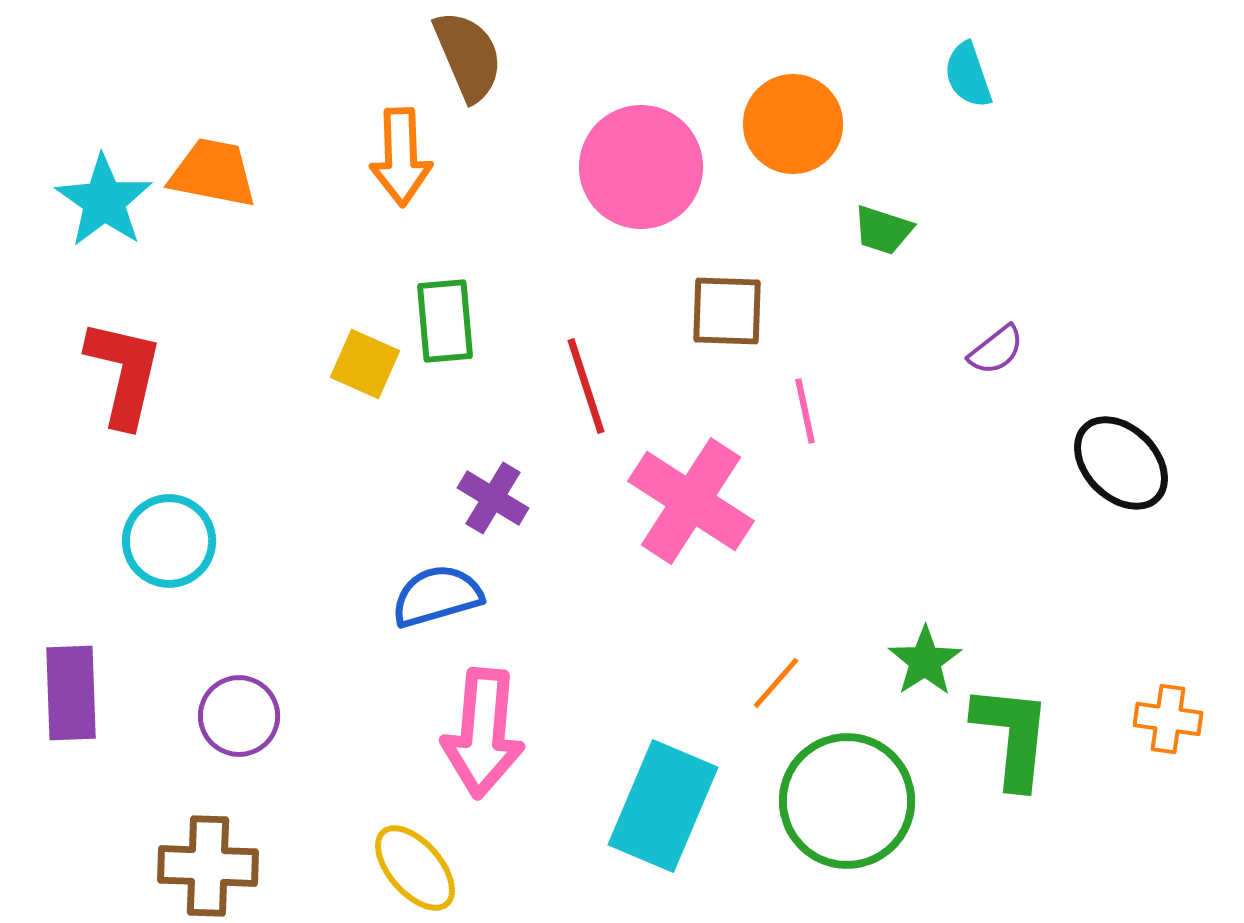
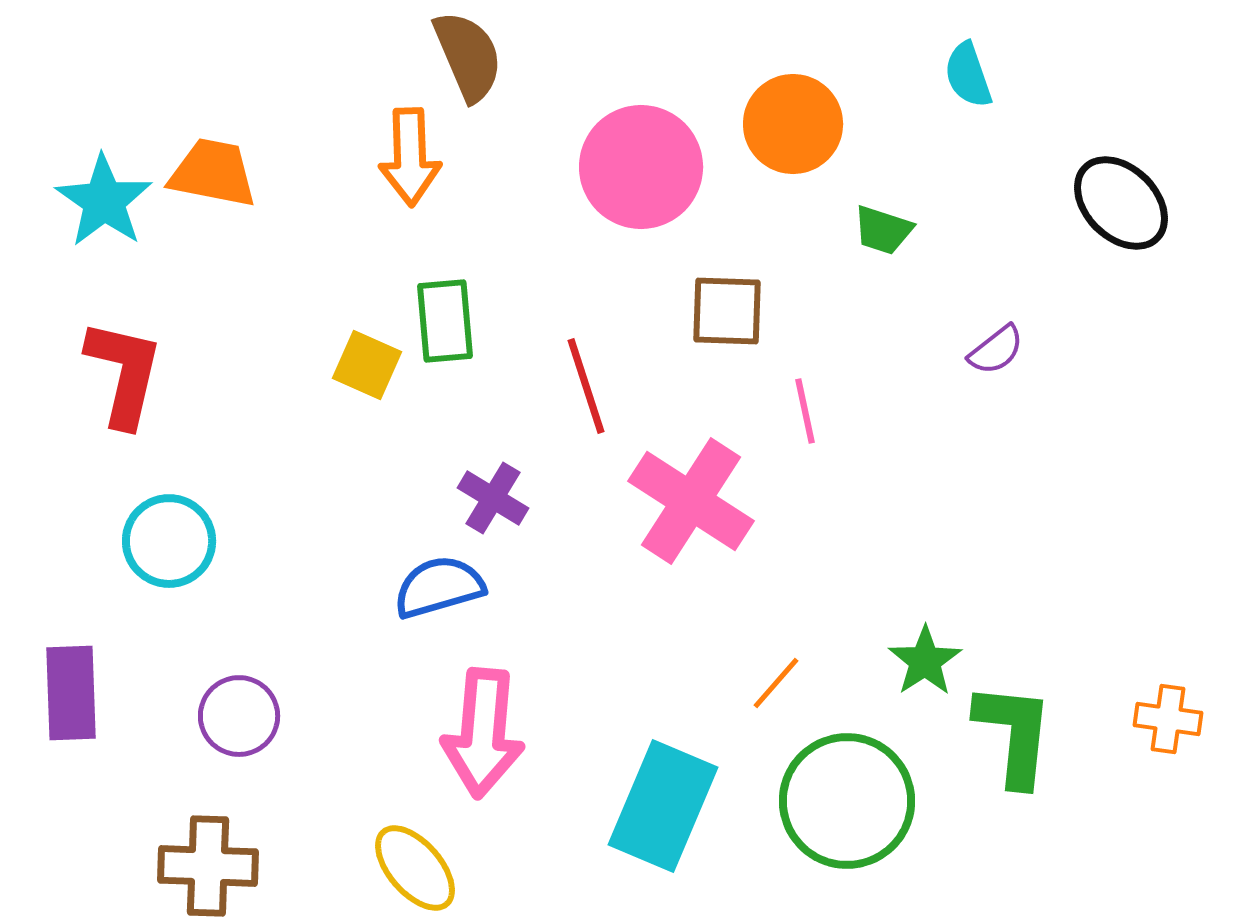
orange arrow: moved 9 px right
yellow square: moved 2 px right, 1 px down
black ellipse: moved 260 px up
blue semicircle: moved 2 px right, 9 px up
green L-shape: moved 2 px right, 2 px up
